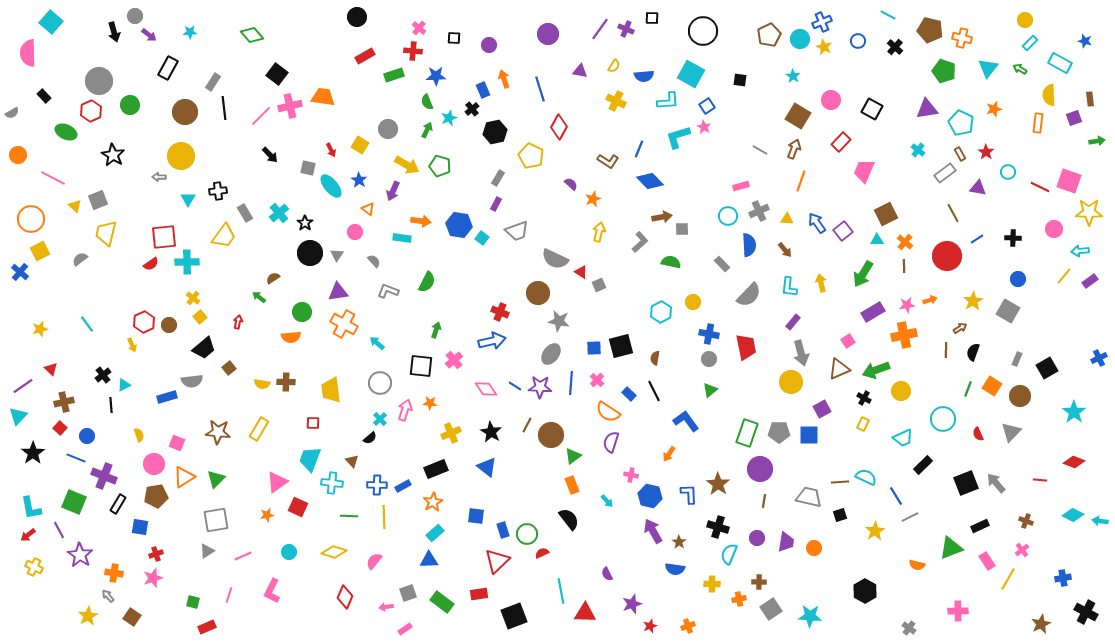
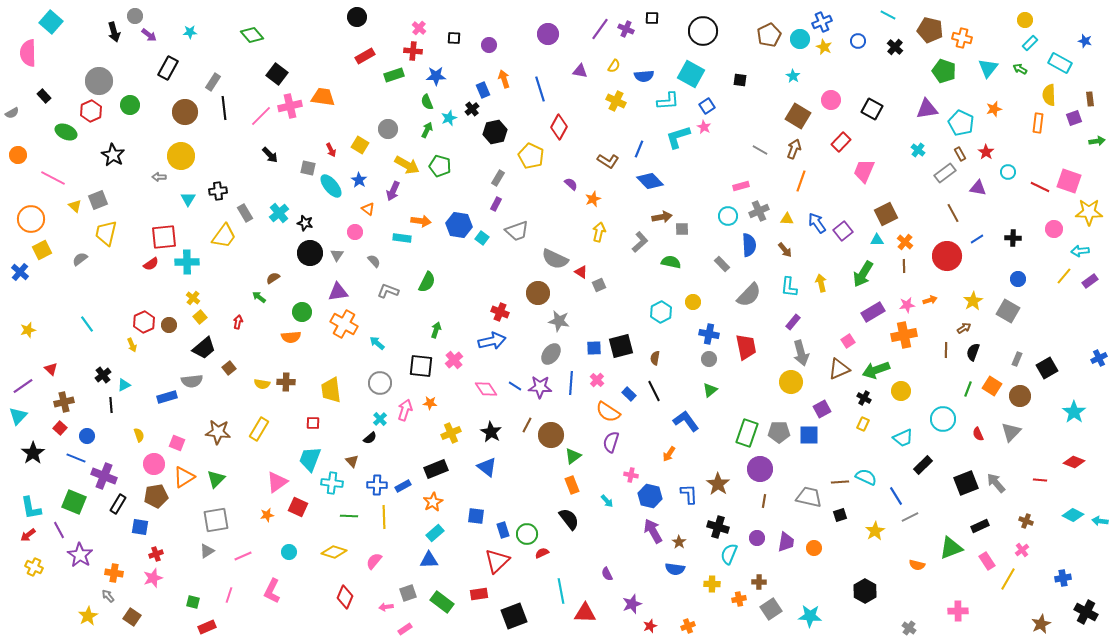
black star at (305, 223): rotated 21 degrees counterclockwise
yellow square at (40, 251): moved 2 px right, 1 px up
brown arrow at (960, 328): moved 4 px right
yellow star at (40, 329): moved 12 px left, 1 px down
